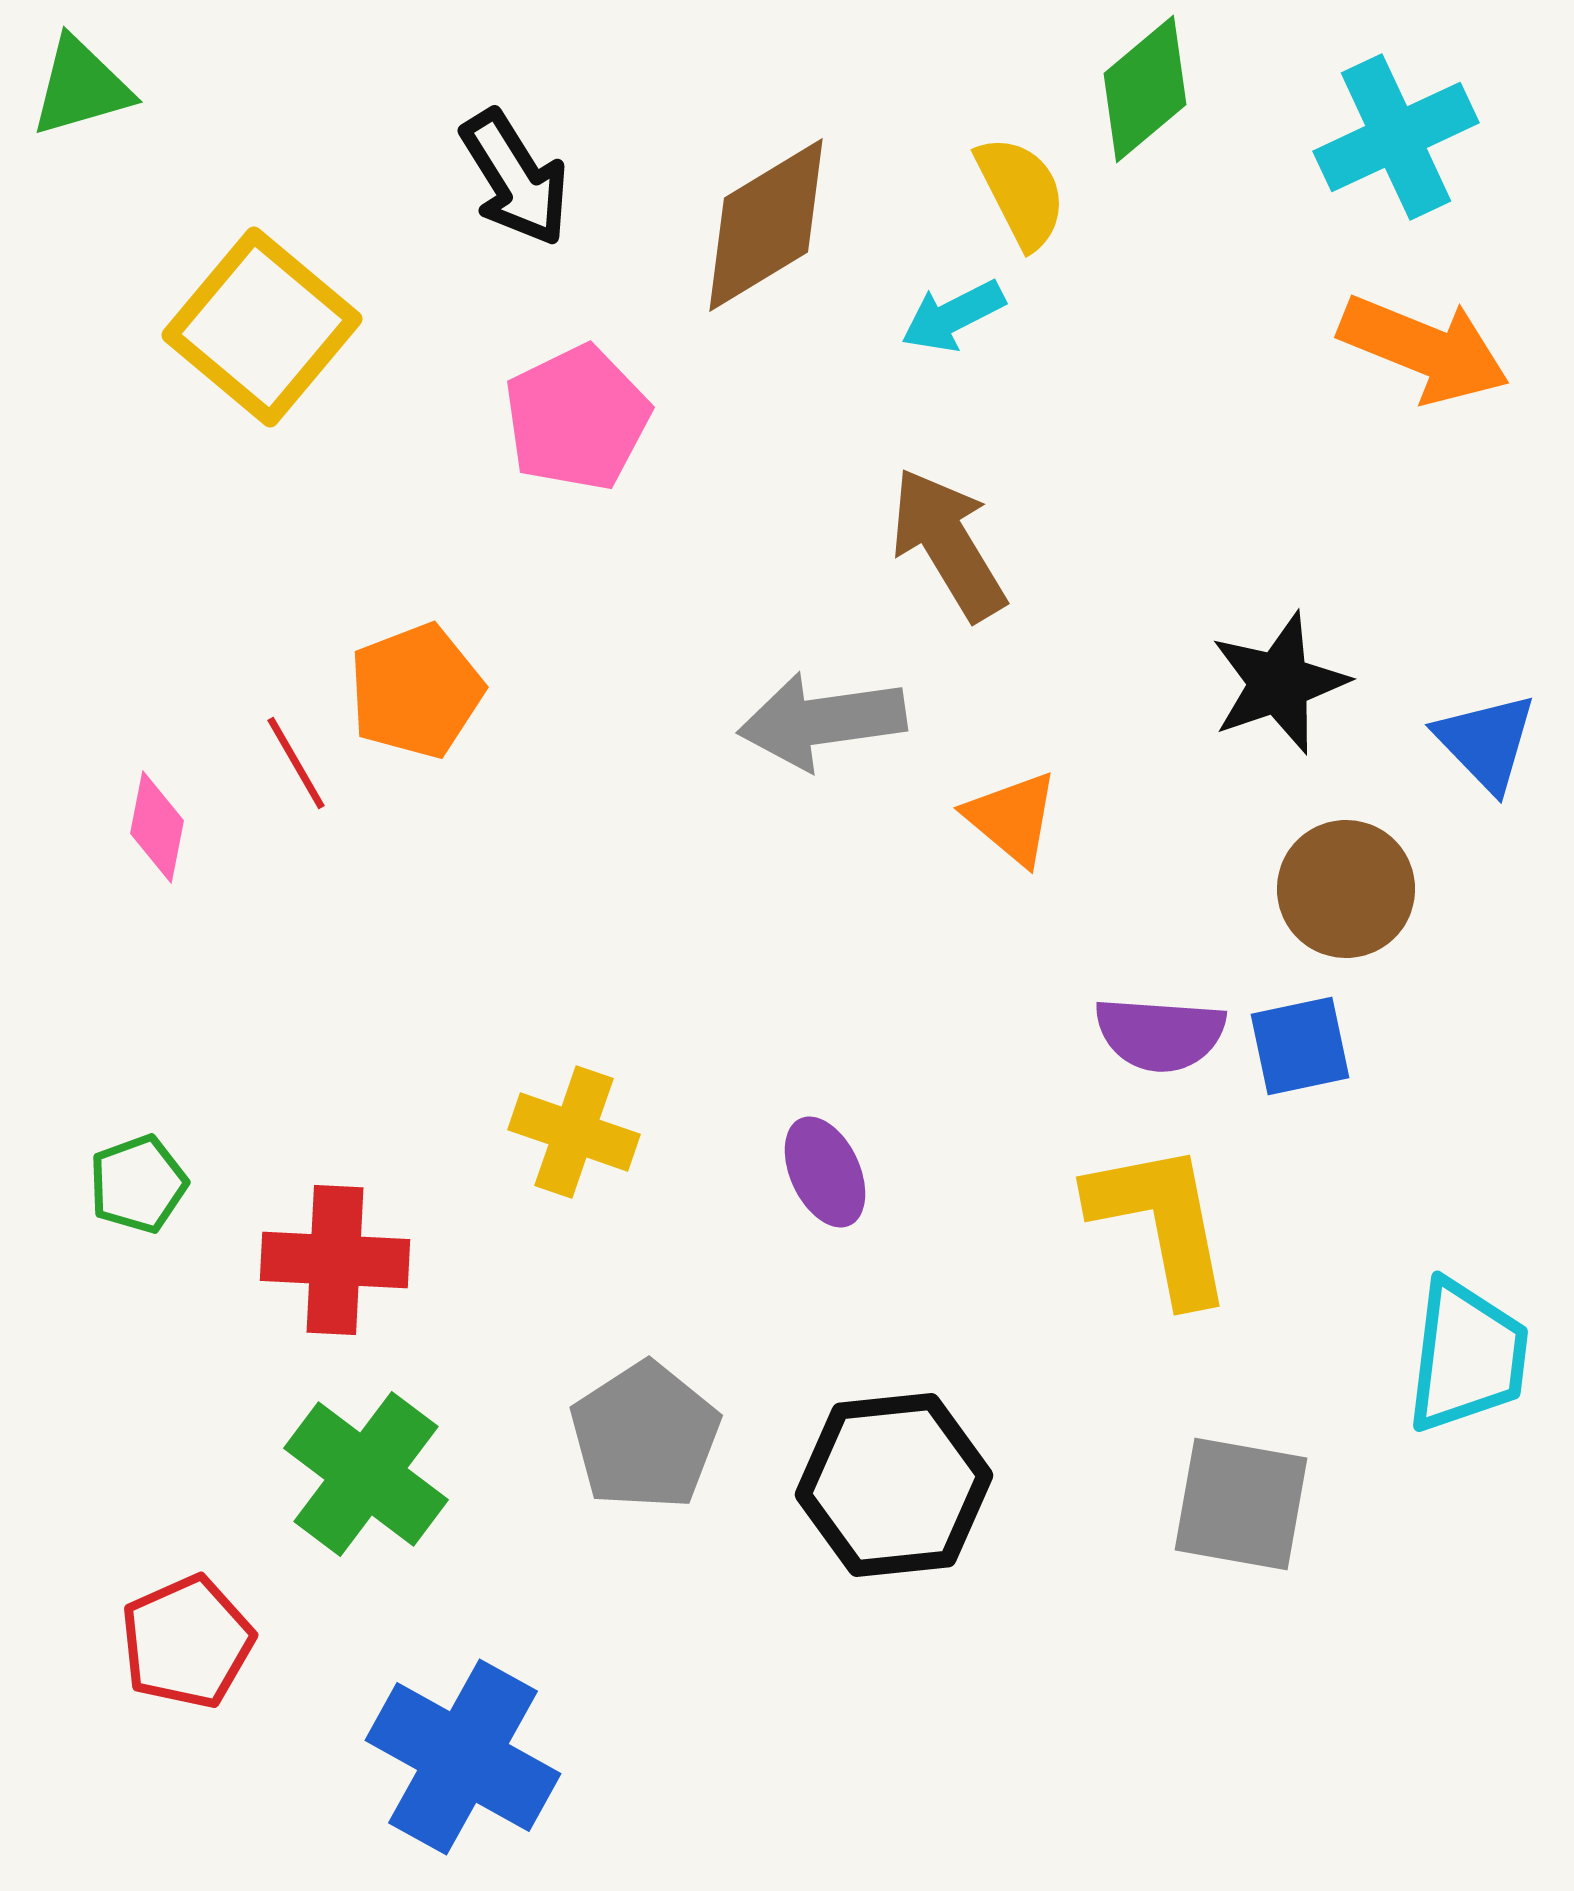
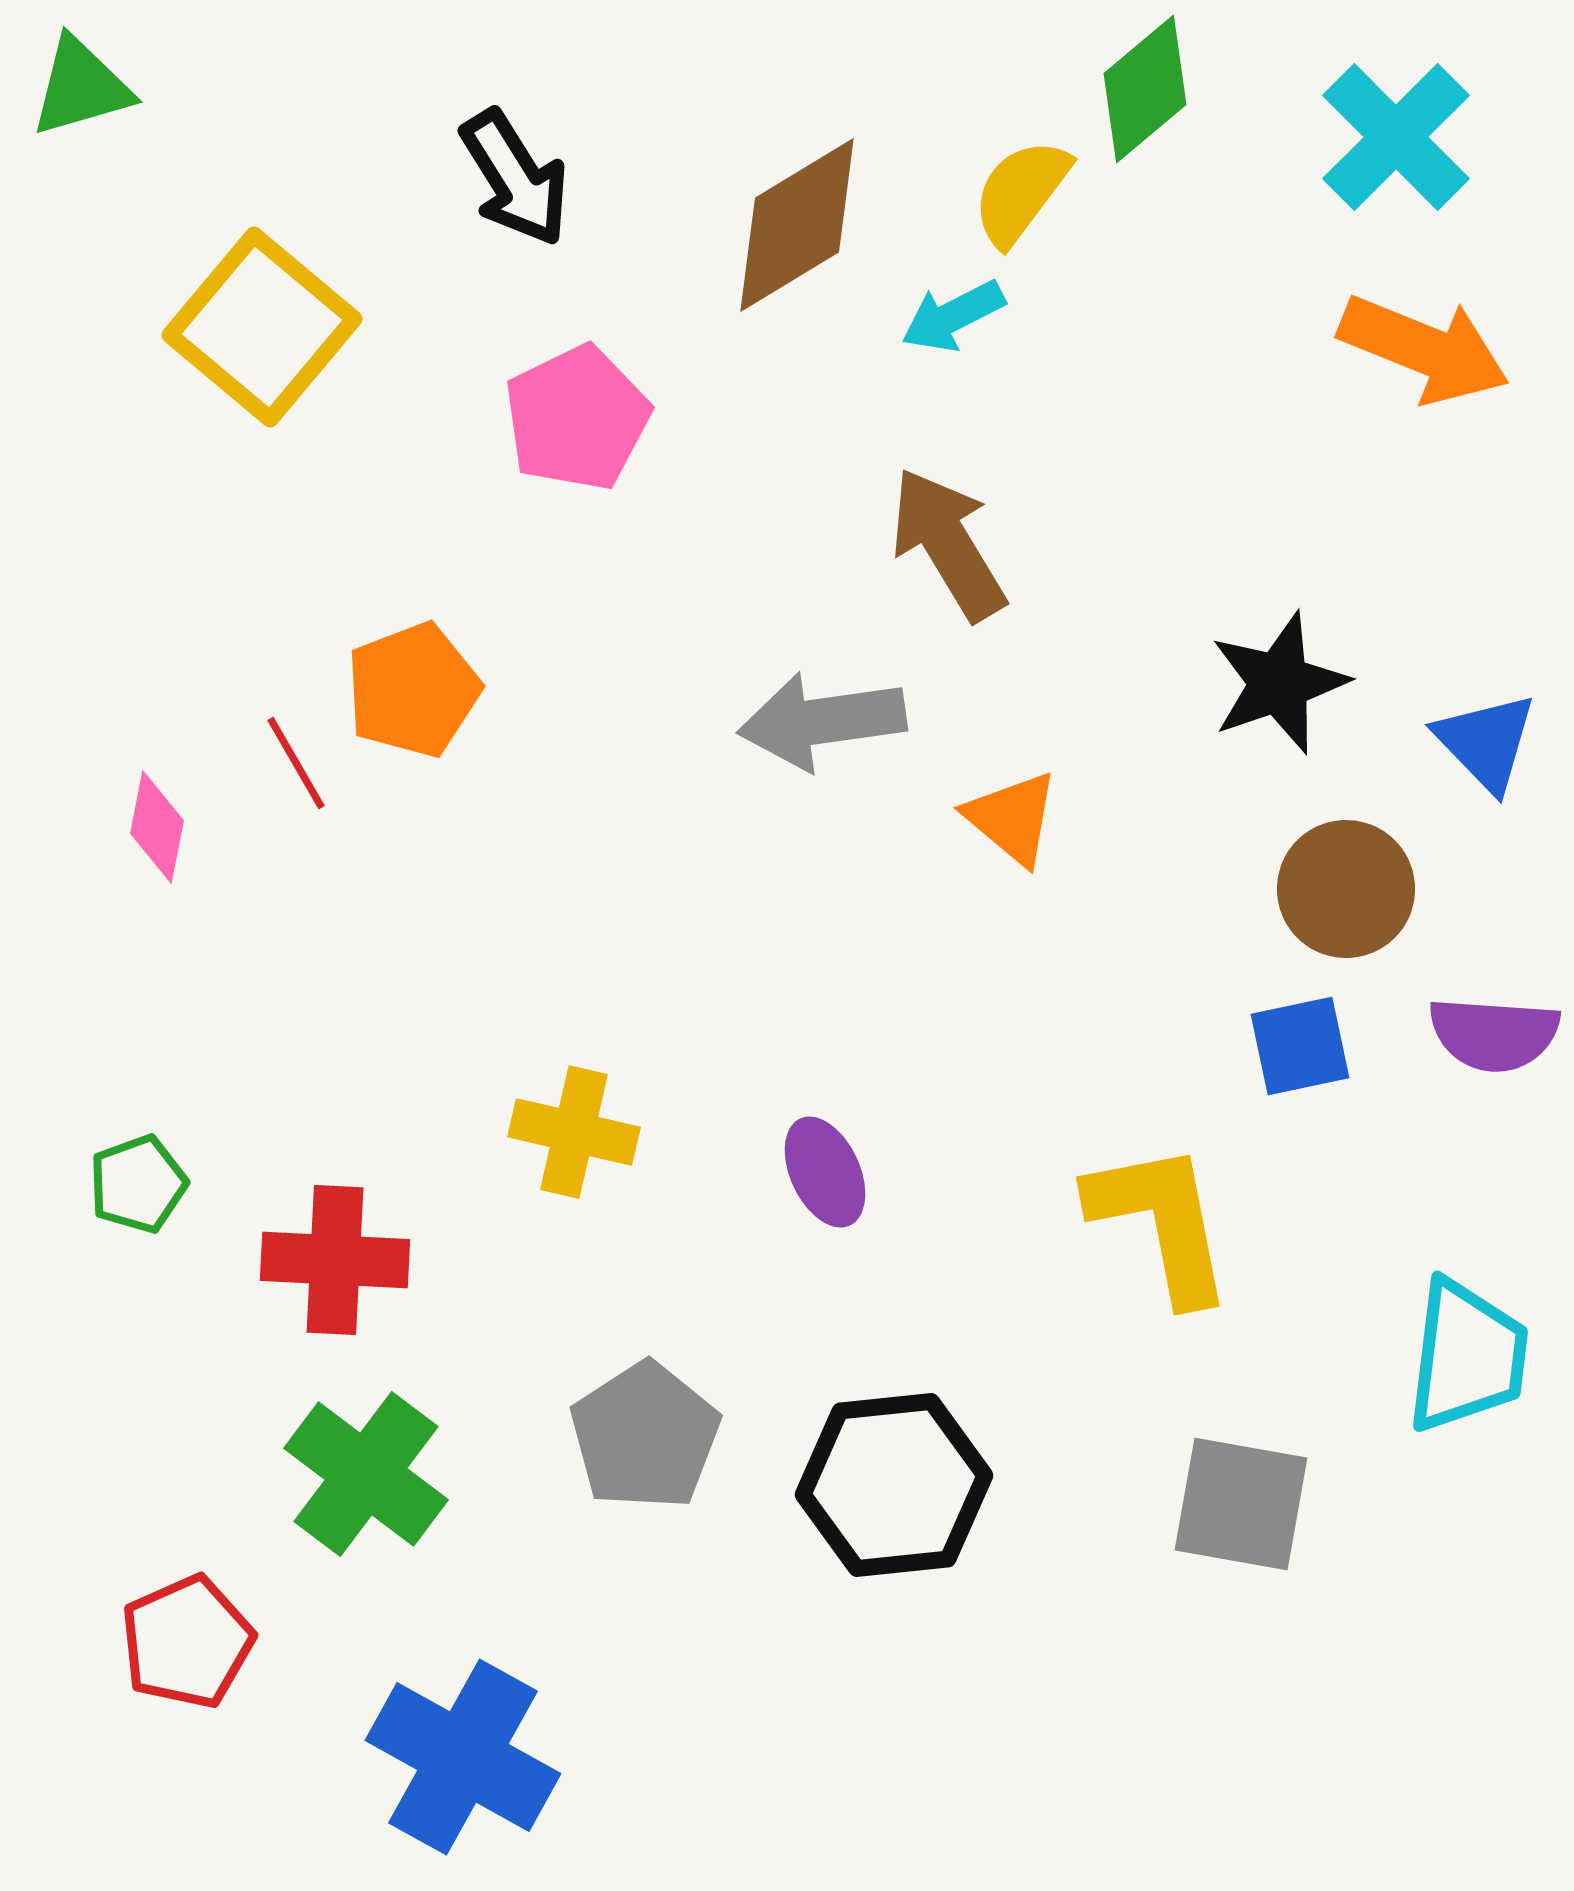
cyan cross: rotated 20 degrees counterclockwise
yellow semicircle: rotated 116 degrees counterclockwise
brown diamond: moved 31 px right
orange pentagon: moved 3 px left, 1 px up
purple semicircle: moved 334 px right
yellow cross: rotated 6 degrees counterclockwise
